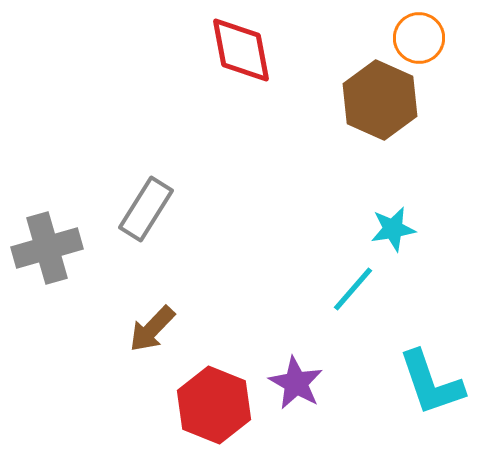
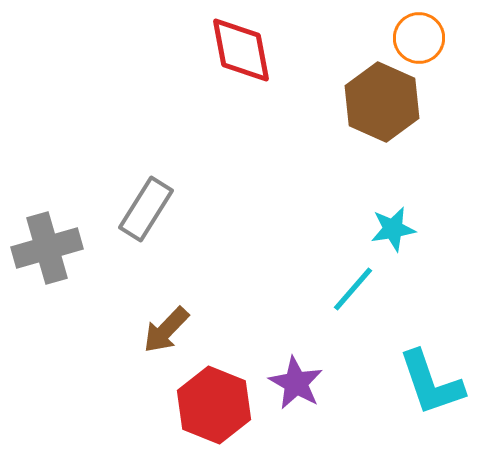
brown hexagon: moved 2 px right, 2 px down
brown arrow: moved 14 px right, 1 px down
